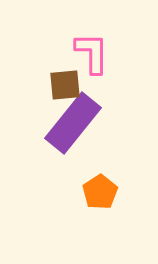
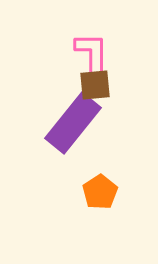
brown square: moved 30 px right
